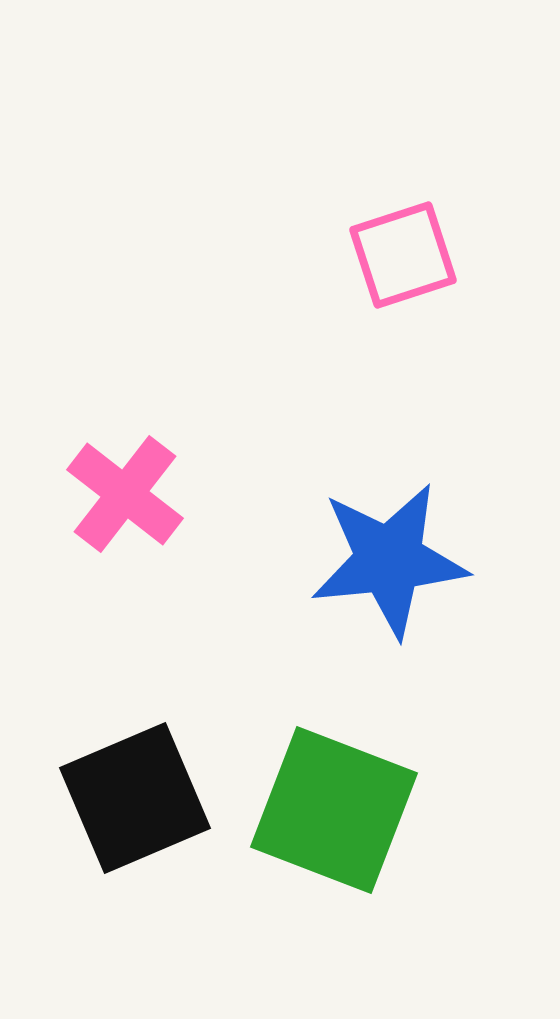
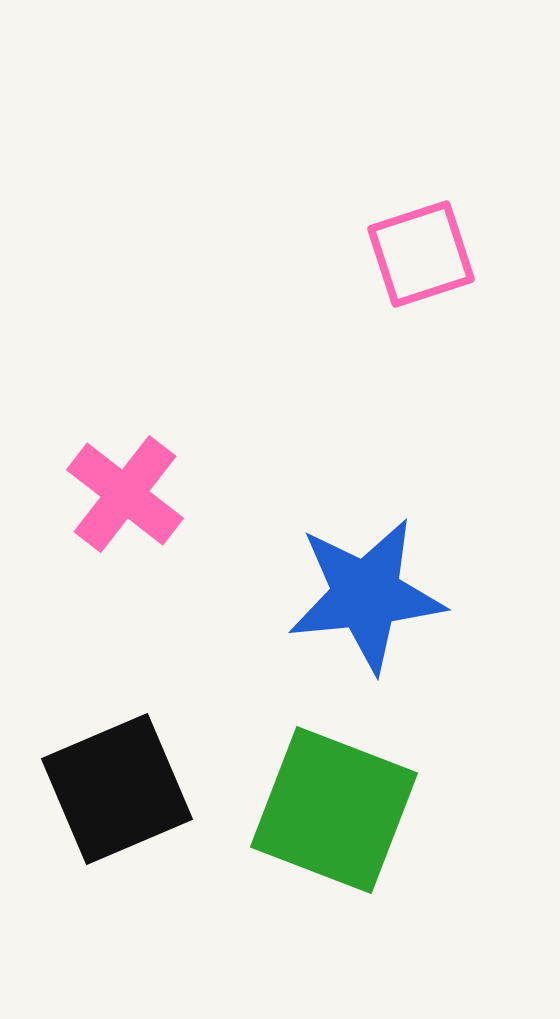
pink square: moved 18 px right, 1 px up
blue star: moved 23 px left, 35 px down
black square: moved 18 px left, 9 px up
